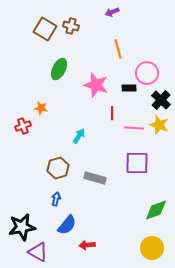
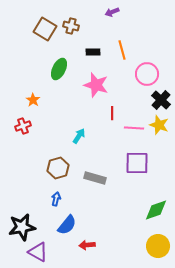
orange line: moved 4 px right, 1 px down
pink circle: moved 1 px down
black rectangle: moved 36 px left, 36 px up
orange star: moved 8 px left, 8 px up; rotated 24 degrees clockwise
yellow circle: moved 6 px right, 2 px up
